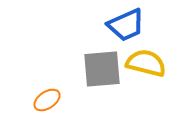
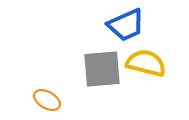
orange ellipse: rotated 64 degrees clockwise
